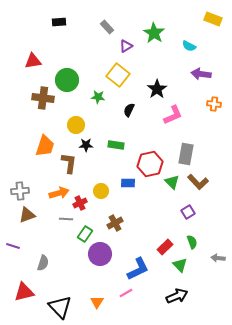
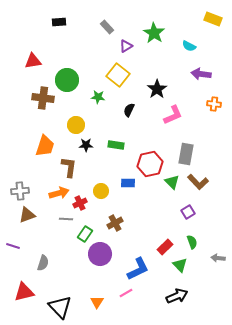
brown L-shape at (69, 163): moved 4 px down
